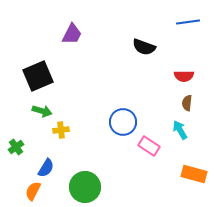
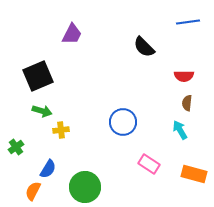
black semicircle: rotated 25 degrees clockwise
pink rectangle: moved 18 px down
blue semicircle: moved 2 px right, 1 px down
